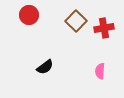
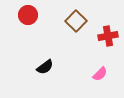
red circle: moved 1 px left
red cross: moved 4 px right, 8 px down
pink semicircle: moved 3 px down; rotated 140 degrees counterclockwise
